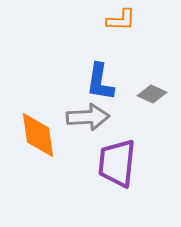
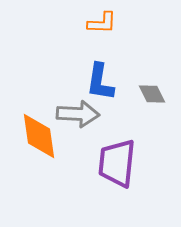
orange L-shape: moved 19 px left, 3 px down
gray diamond: rotated 40 degrees clockwise
gray arrow: moved 10 px left, 3 px up; rotated 6 degrees clockwise
orange diamond: moved 1 px right, 1 px down
